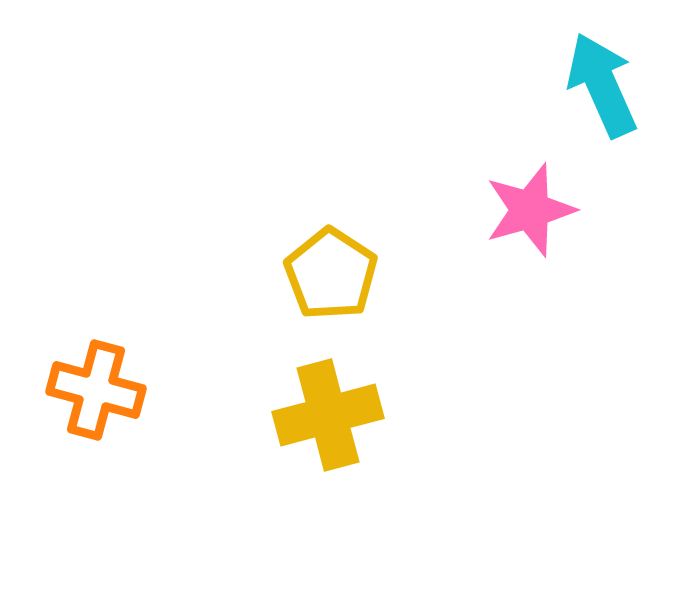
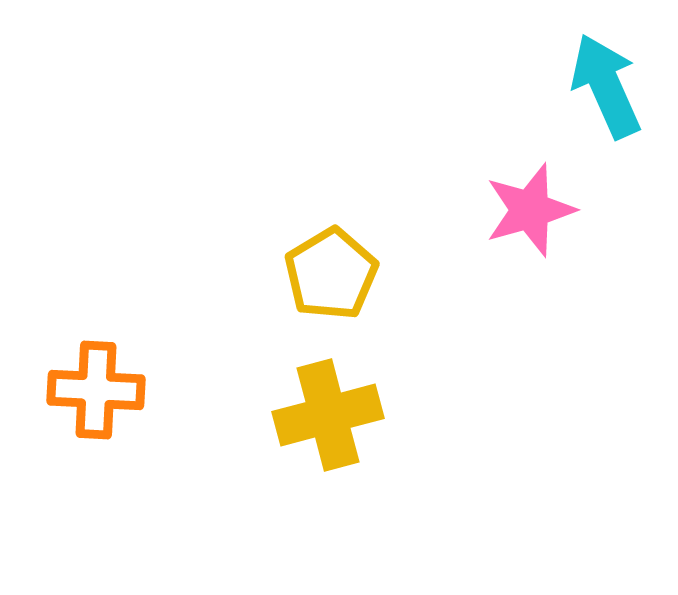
cyan arrow: moved 4 px right, 1 px down
yellow pentagon: rotated 8 degrees clockwise
orange cross: rotated 12 degrees counterclockwise
